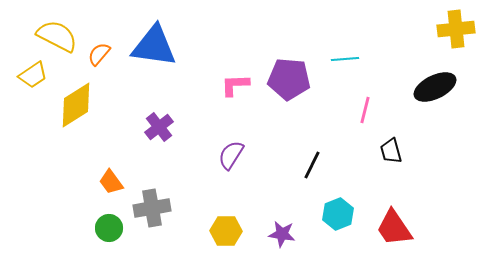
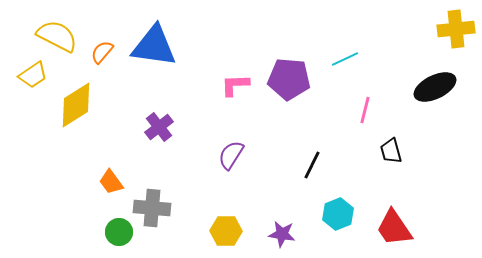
orange semicircle: moved 3 px right, 2 px up
cyan line: rotated 20 degrees counterclockwise
gray cross: rotated 15 degrees clockwise
green circle: moved 10 px right, 4 px down
